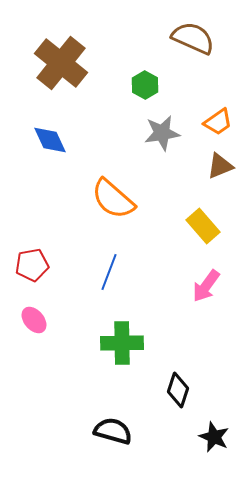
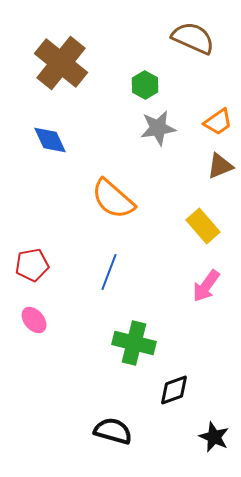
gray star: moved 4 px left, 5 px up
green cross: moved 12 px right; rotated 15 degrees clockwise
black diamond: moved 4 px left; rotated 52 degrees clockwise
